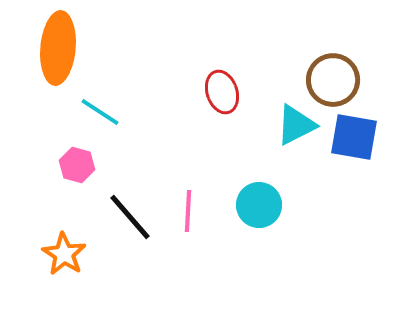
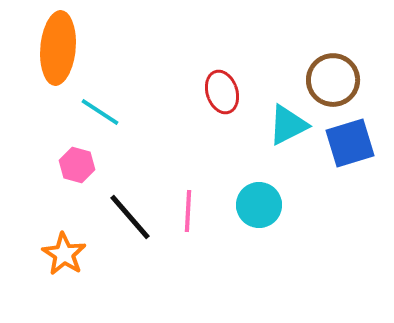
cyan triangle: moved 8 px left
blue square: moved 4 px left, 6 px down; rotated 27 degrees counterclockwise
